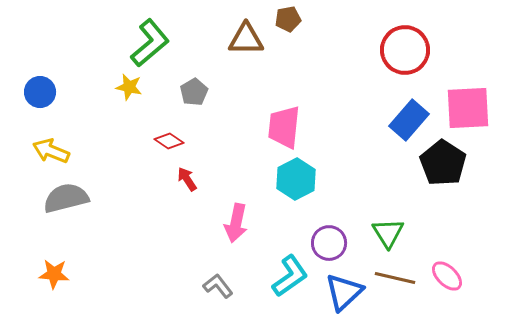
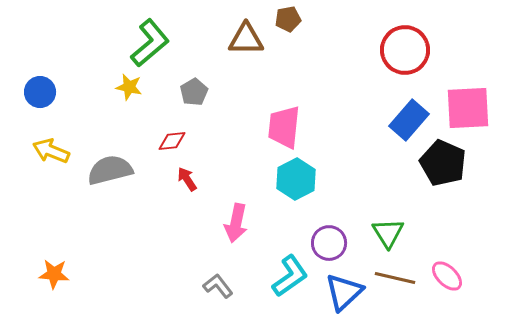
red diamond: moved 3 px right; rotated 40 degrees counterclockwise
black pentagon: rotated 9 degrees counterclockwise
gray semicircle: moved 44 px right, 28 px up
